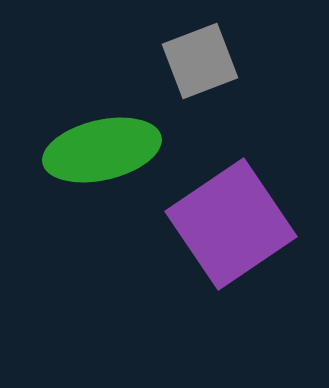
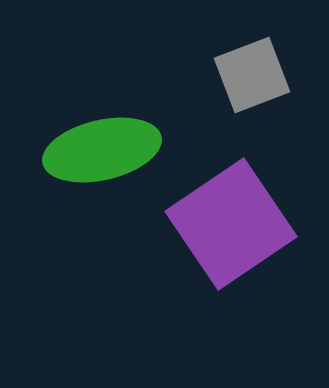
gray square: moved 52 px right, 14 px down
